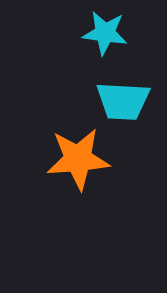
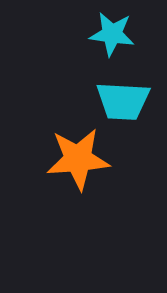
cyan star: moved 7 px right, 1 px down
